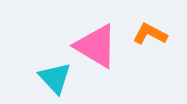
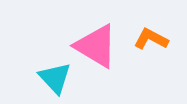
orange L-shape: moved 1 px right, 5 px down
